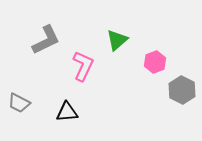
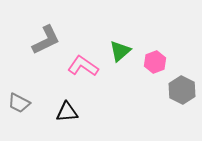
green triangle: moved 3 px right, 11 px down
pink L-shape: rotated 80 degrees counterclockwise
